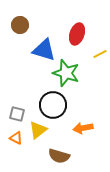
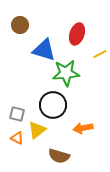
green star: rotated 24 degrees counterclockwise
yellow triangle: moved 1 px left
orange triangle: moved 1 px right
